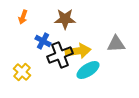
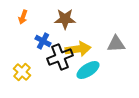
yellow arrow: moved 2 px up
black cross: moved 2 px down
